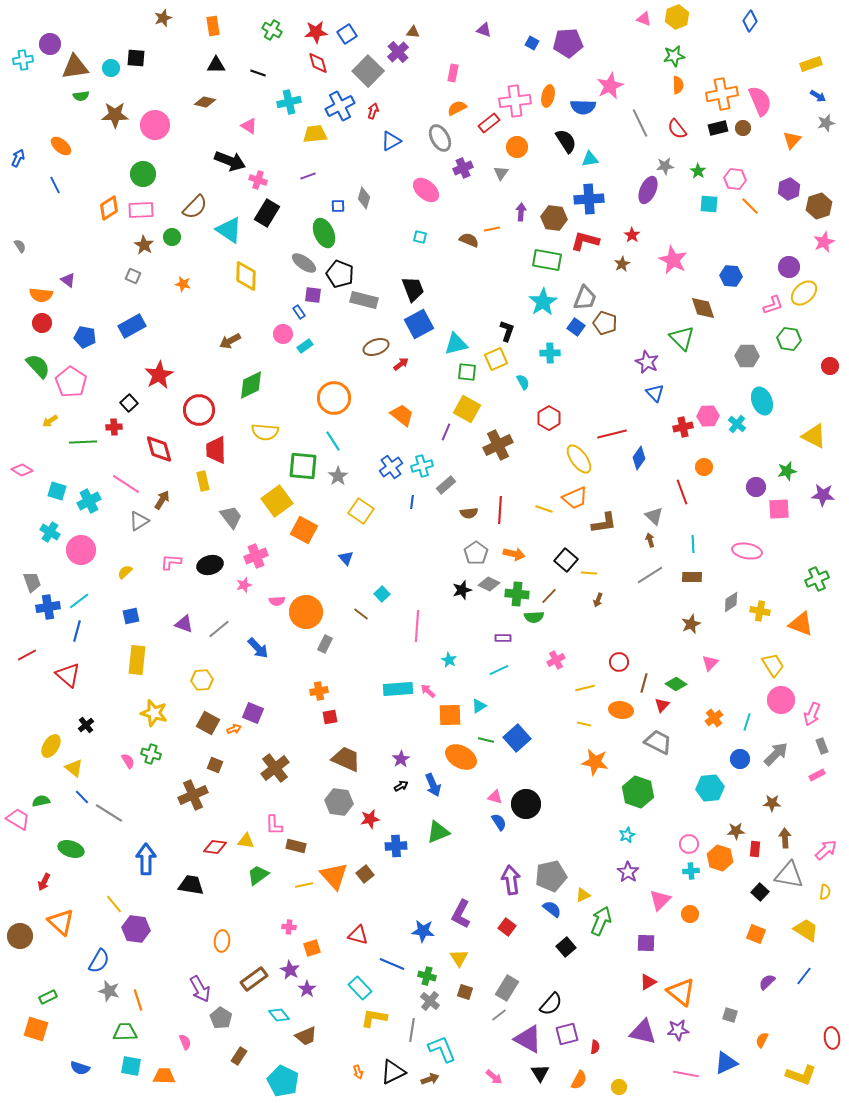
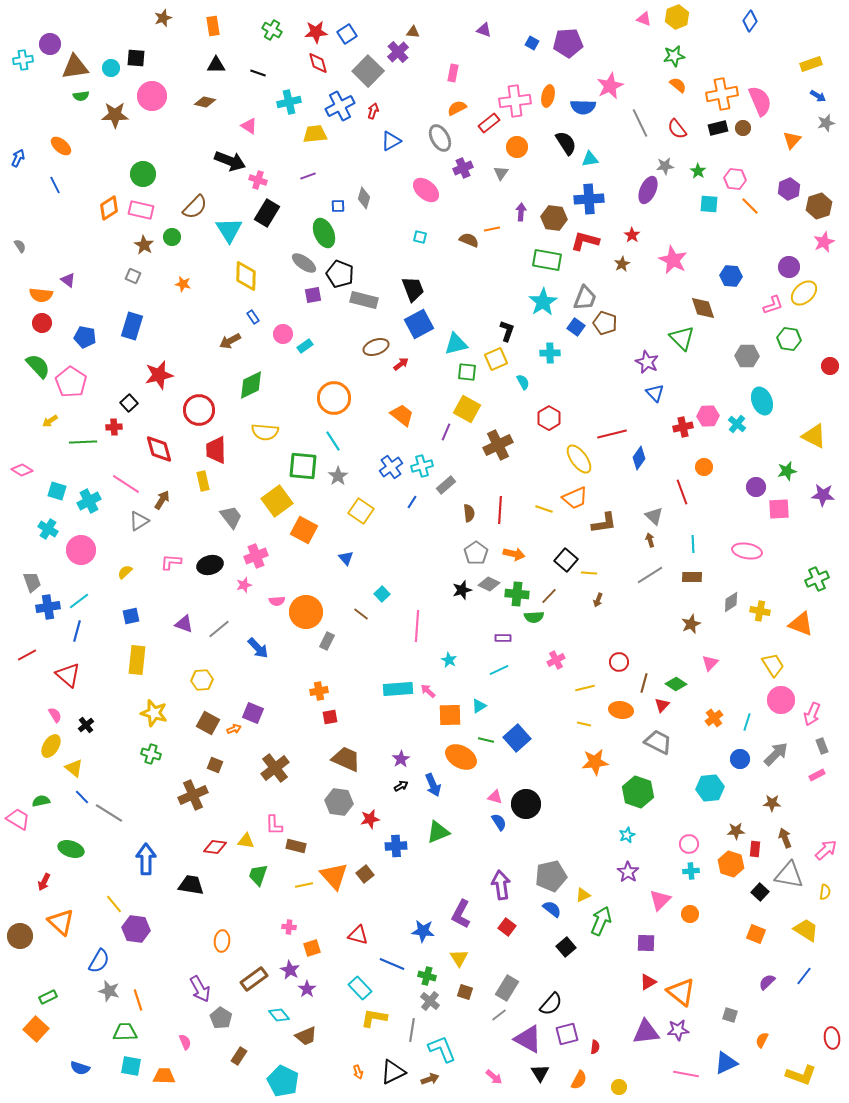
orange semicircle at (678, 85): rotated 48 degrees counterclockwise
pink circle at (155, 125): moved 3 px left, 29 px up
black semicircle at (566, 141): moved 2 px down
pink rectangle at (141, 210): rotated 15 degrees clockwise
cyan triangle at (229, 230): rotated 24 degrees clockwise
purple square at (313, 295): rotated 18 degrees counterclockwise
blue rectangle at (299, 312): moved 46 px left, 5 px down
blue rectangle at (132, 326): rotated 44 degrees counterclockwise
red star at (159, 375): rotated 16 degrees clockwise
blue line at (412, 502): rotated 24 degrees clockwise
brown semicircle at (469, 513): rotated 90 degrees counterclockwise
cyan cross at (50, 532): moved 2 px left, 3 px up
gray rectangle at (325, 644): moved 2 px right, 3 px up
pink semicircle at (128, 761): moved 73 px left, 46 px up
orange star at (595, 762): rotated 16 degrees counterclockwise
brown arrow at (785, 838): rotated 18 degrees counterclockwise
orange hexagon at (720, 858): moved 11 px right, 6 px down
green trapezoid at (258, 875): rotated 35 degrees counterclockwise
purple arrow at (511, 880): moved 10 px left, 5 px down
orange square at (36, 1029): rotated 25 degrees clockwise
purple triangle at (643, 1032): moved 3 px right; rotated 20 degrees counterclockwise
